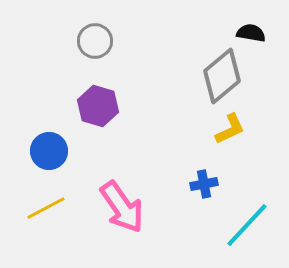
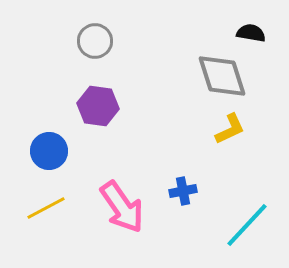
gray diamond: rotated 68 degrees counterclockwise
purple hexagon: rotated 9 degrees counterclockwise
blue cross: moved 21 px left, 7 px down
